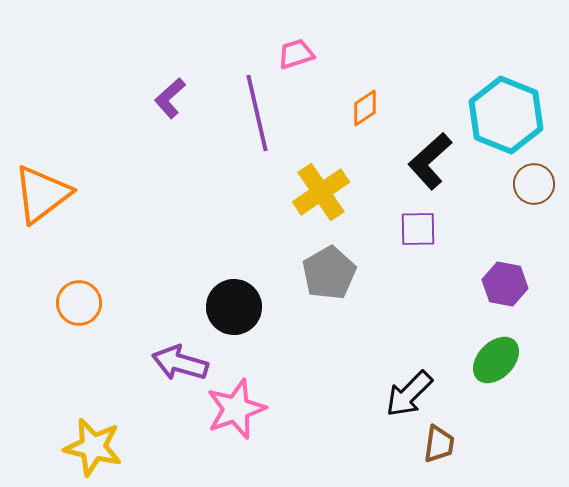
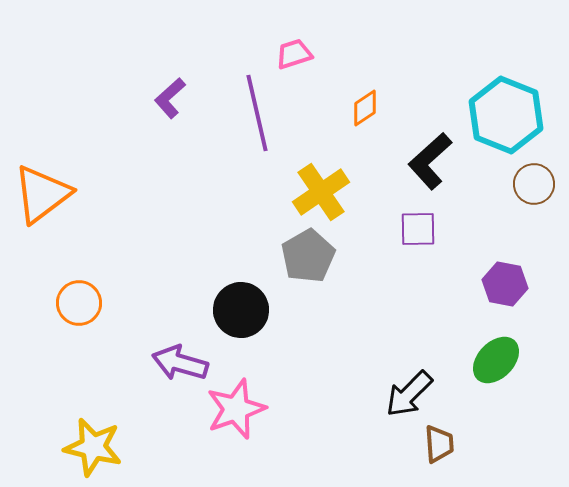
pink trapezoid: moved 2 px left
gray pentagon: moved 21 px left, 17 px up
black circle: moved 7 px right, 3 px down
brown trapezoid: rotated 12 degrees counterclockwise
